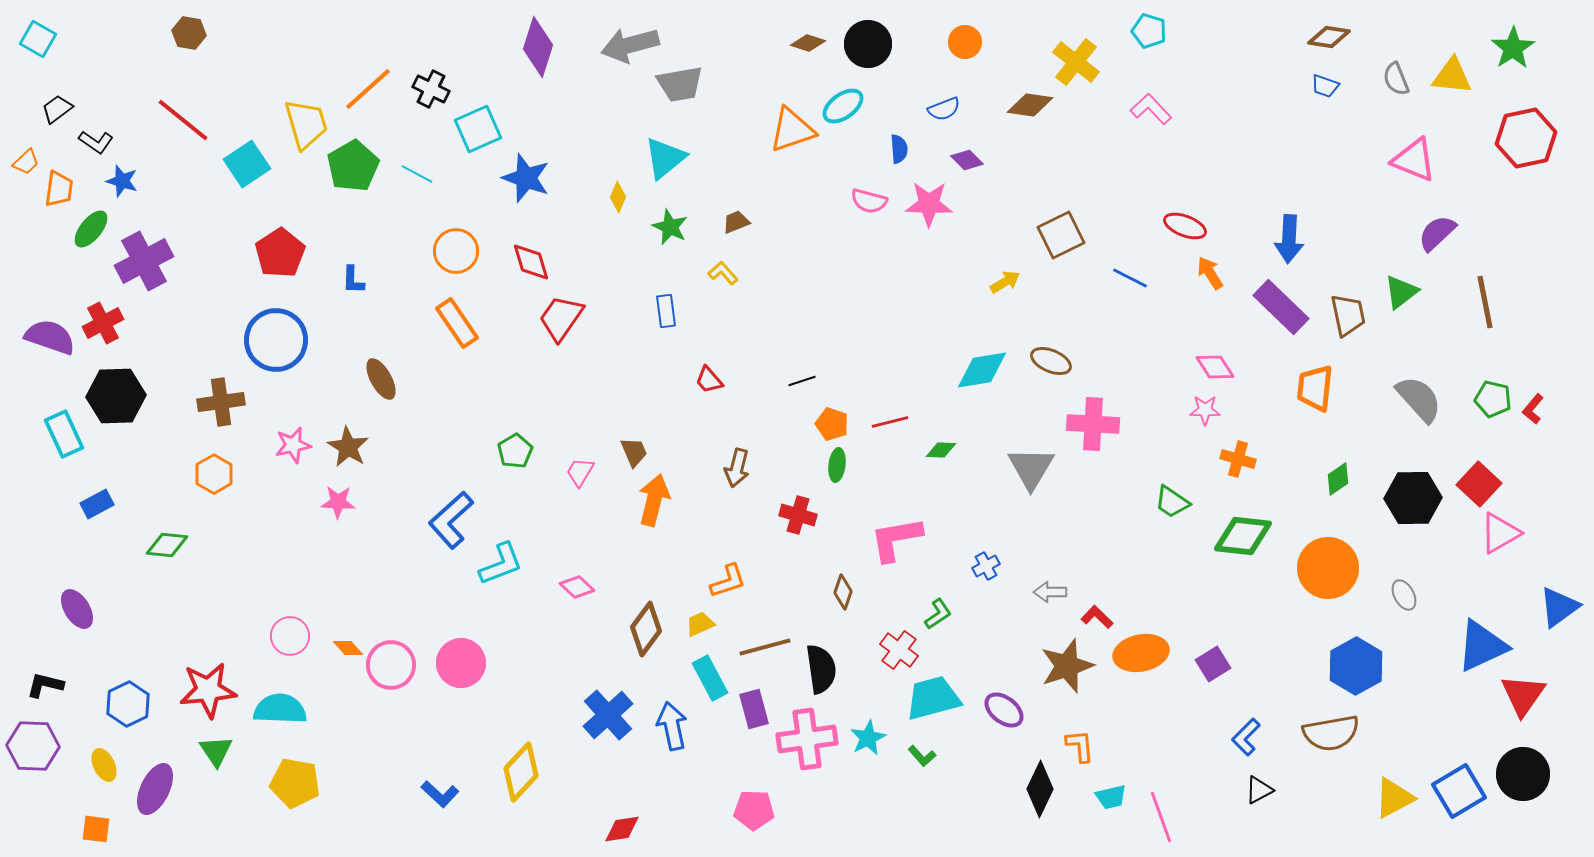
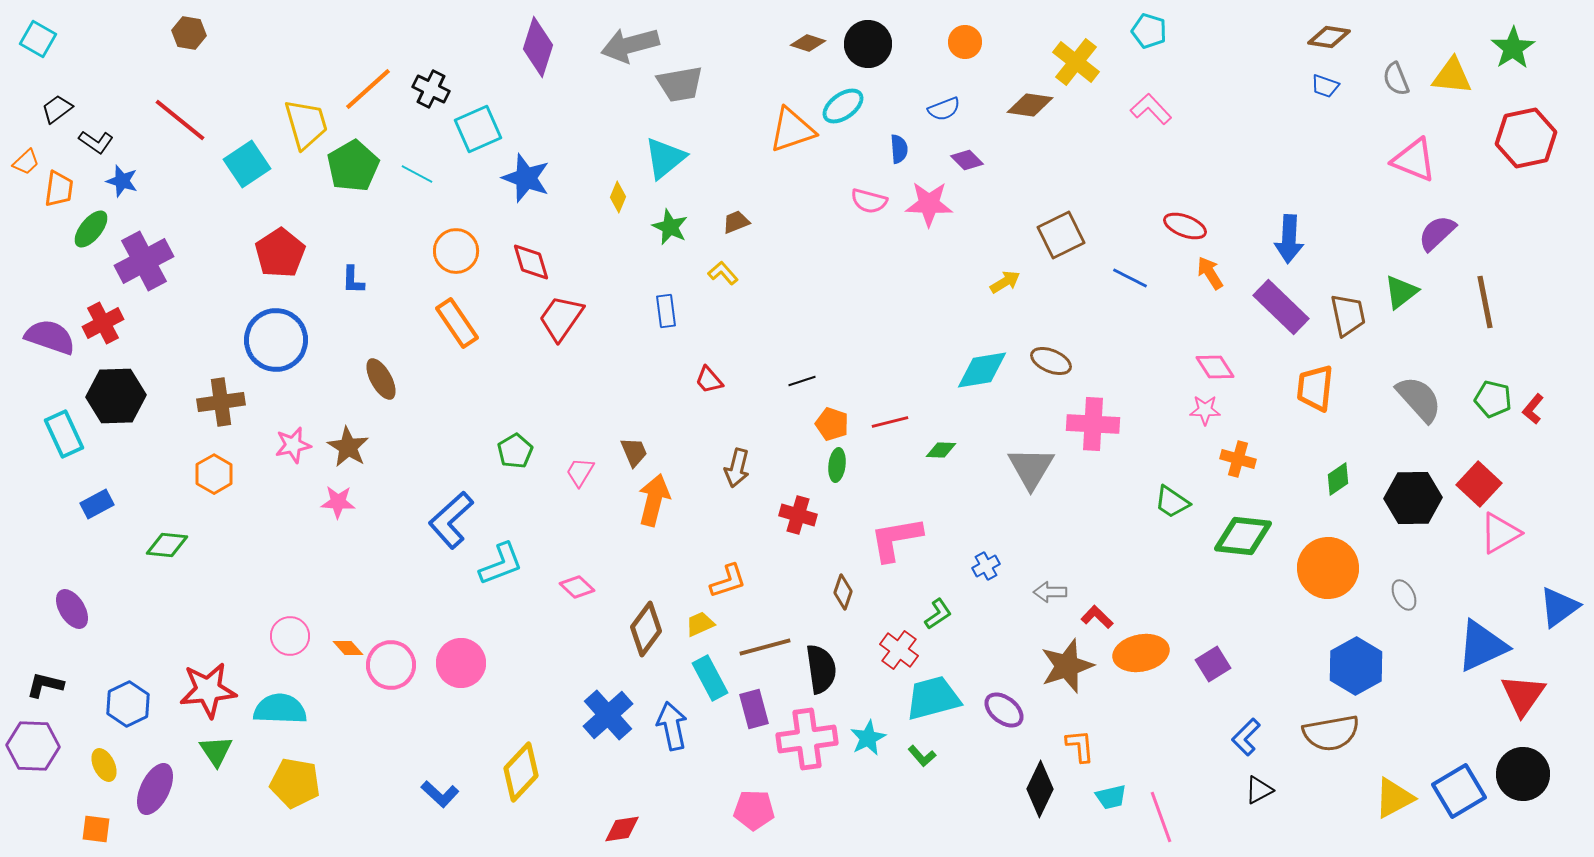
red line at (183, 120): moved 3 px left
purple ellipse at (77, 609): moved 5 px left
